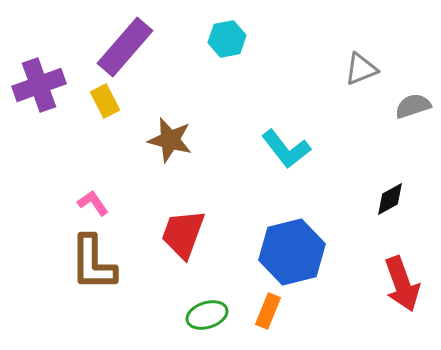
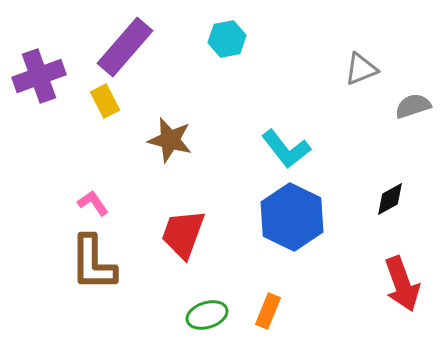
purple cross: moved 9 px up
blue hexagon: moved 35 px up; rotated 20 degrees counterclockwise
